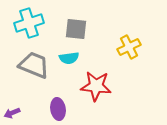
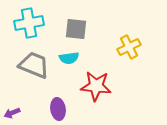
cyan cross: rotated 8 degrees clockwise
